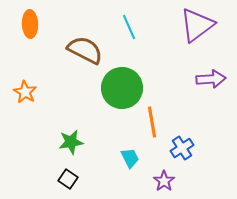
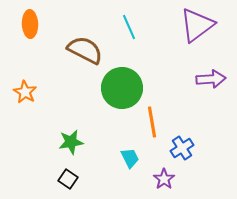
purple star: moved 2 px up
